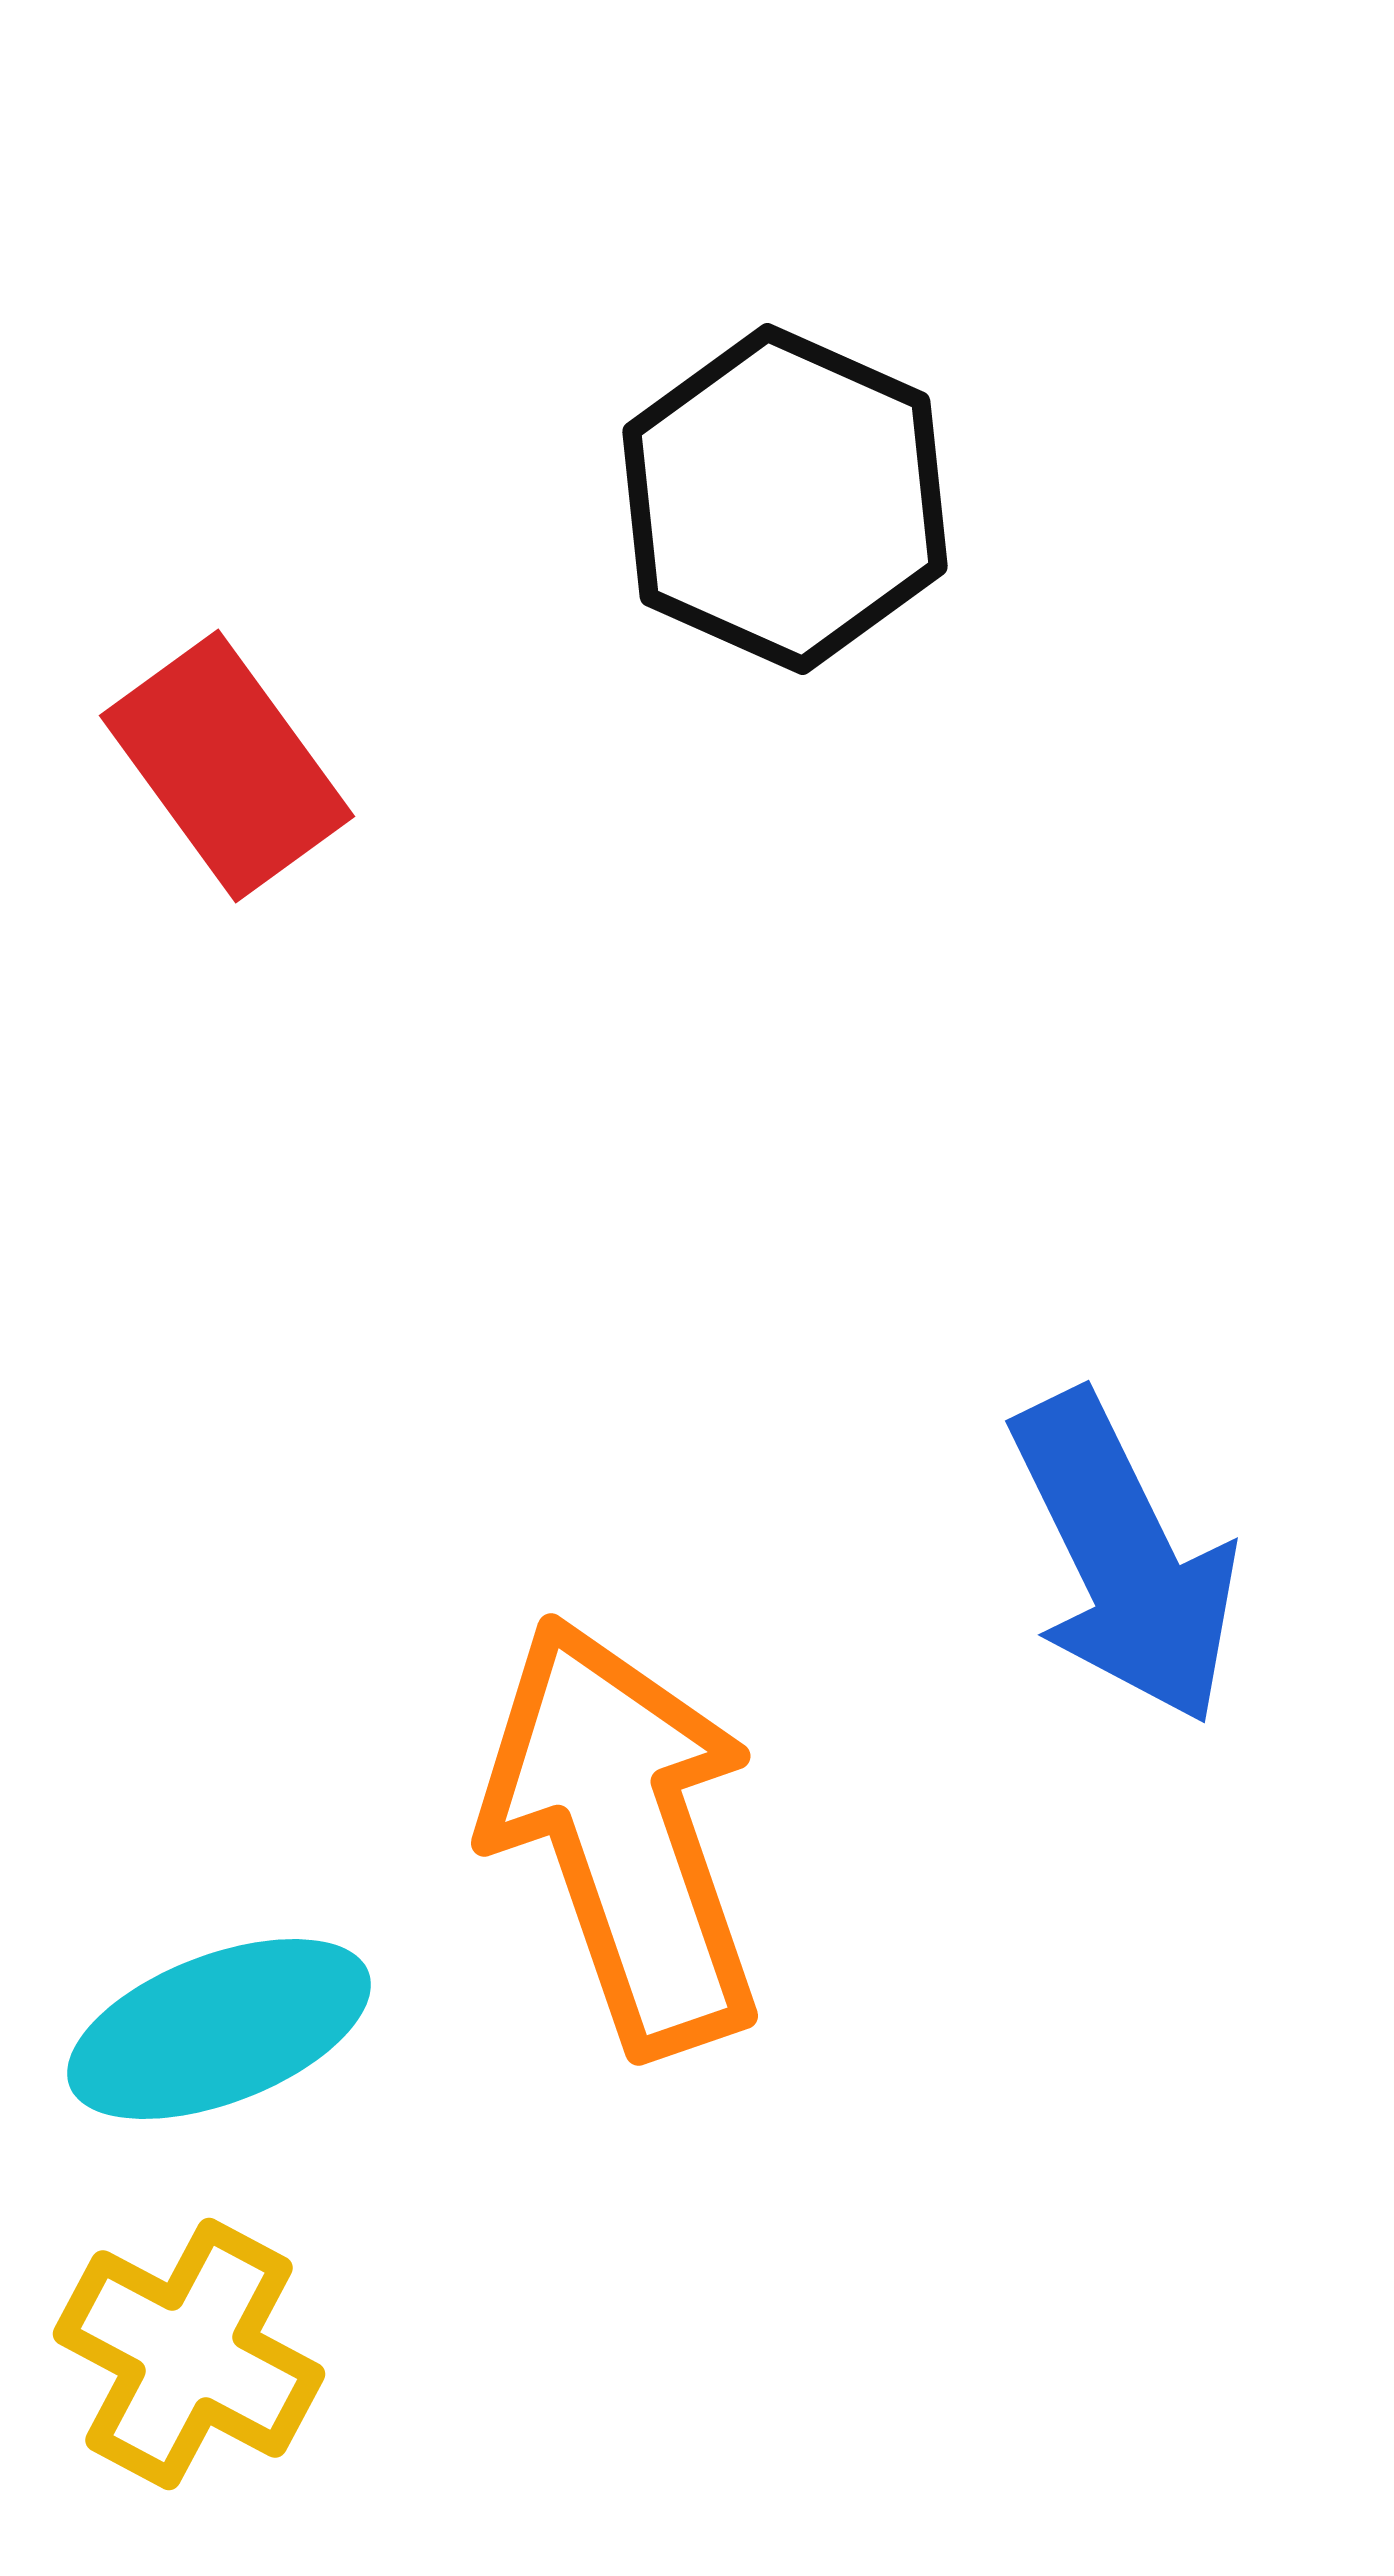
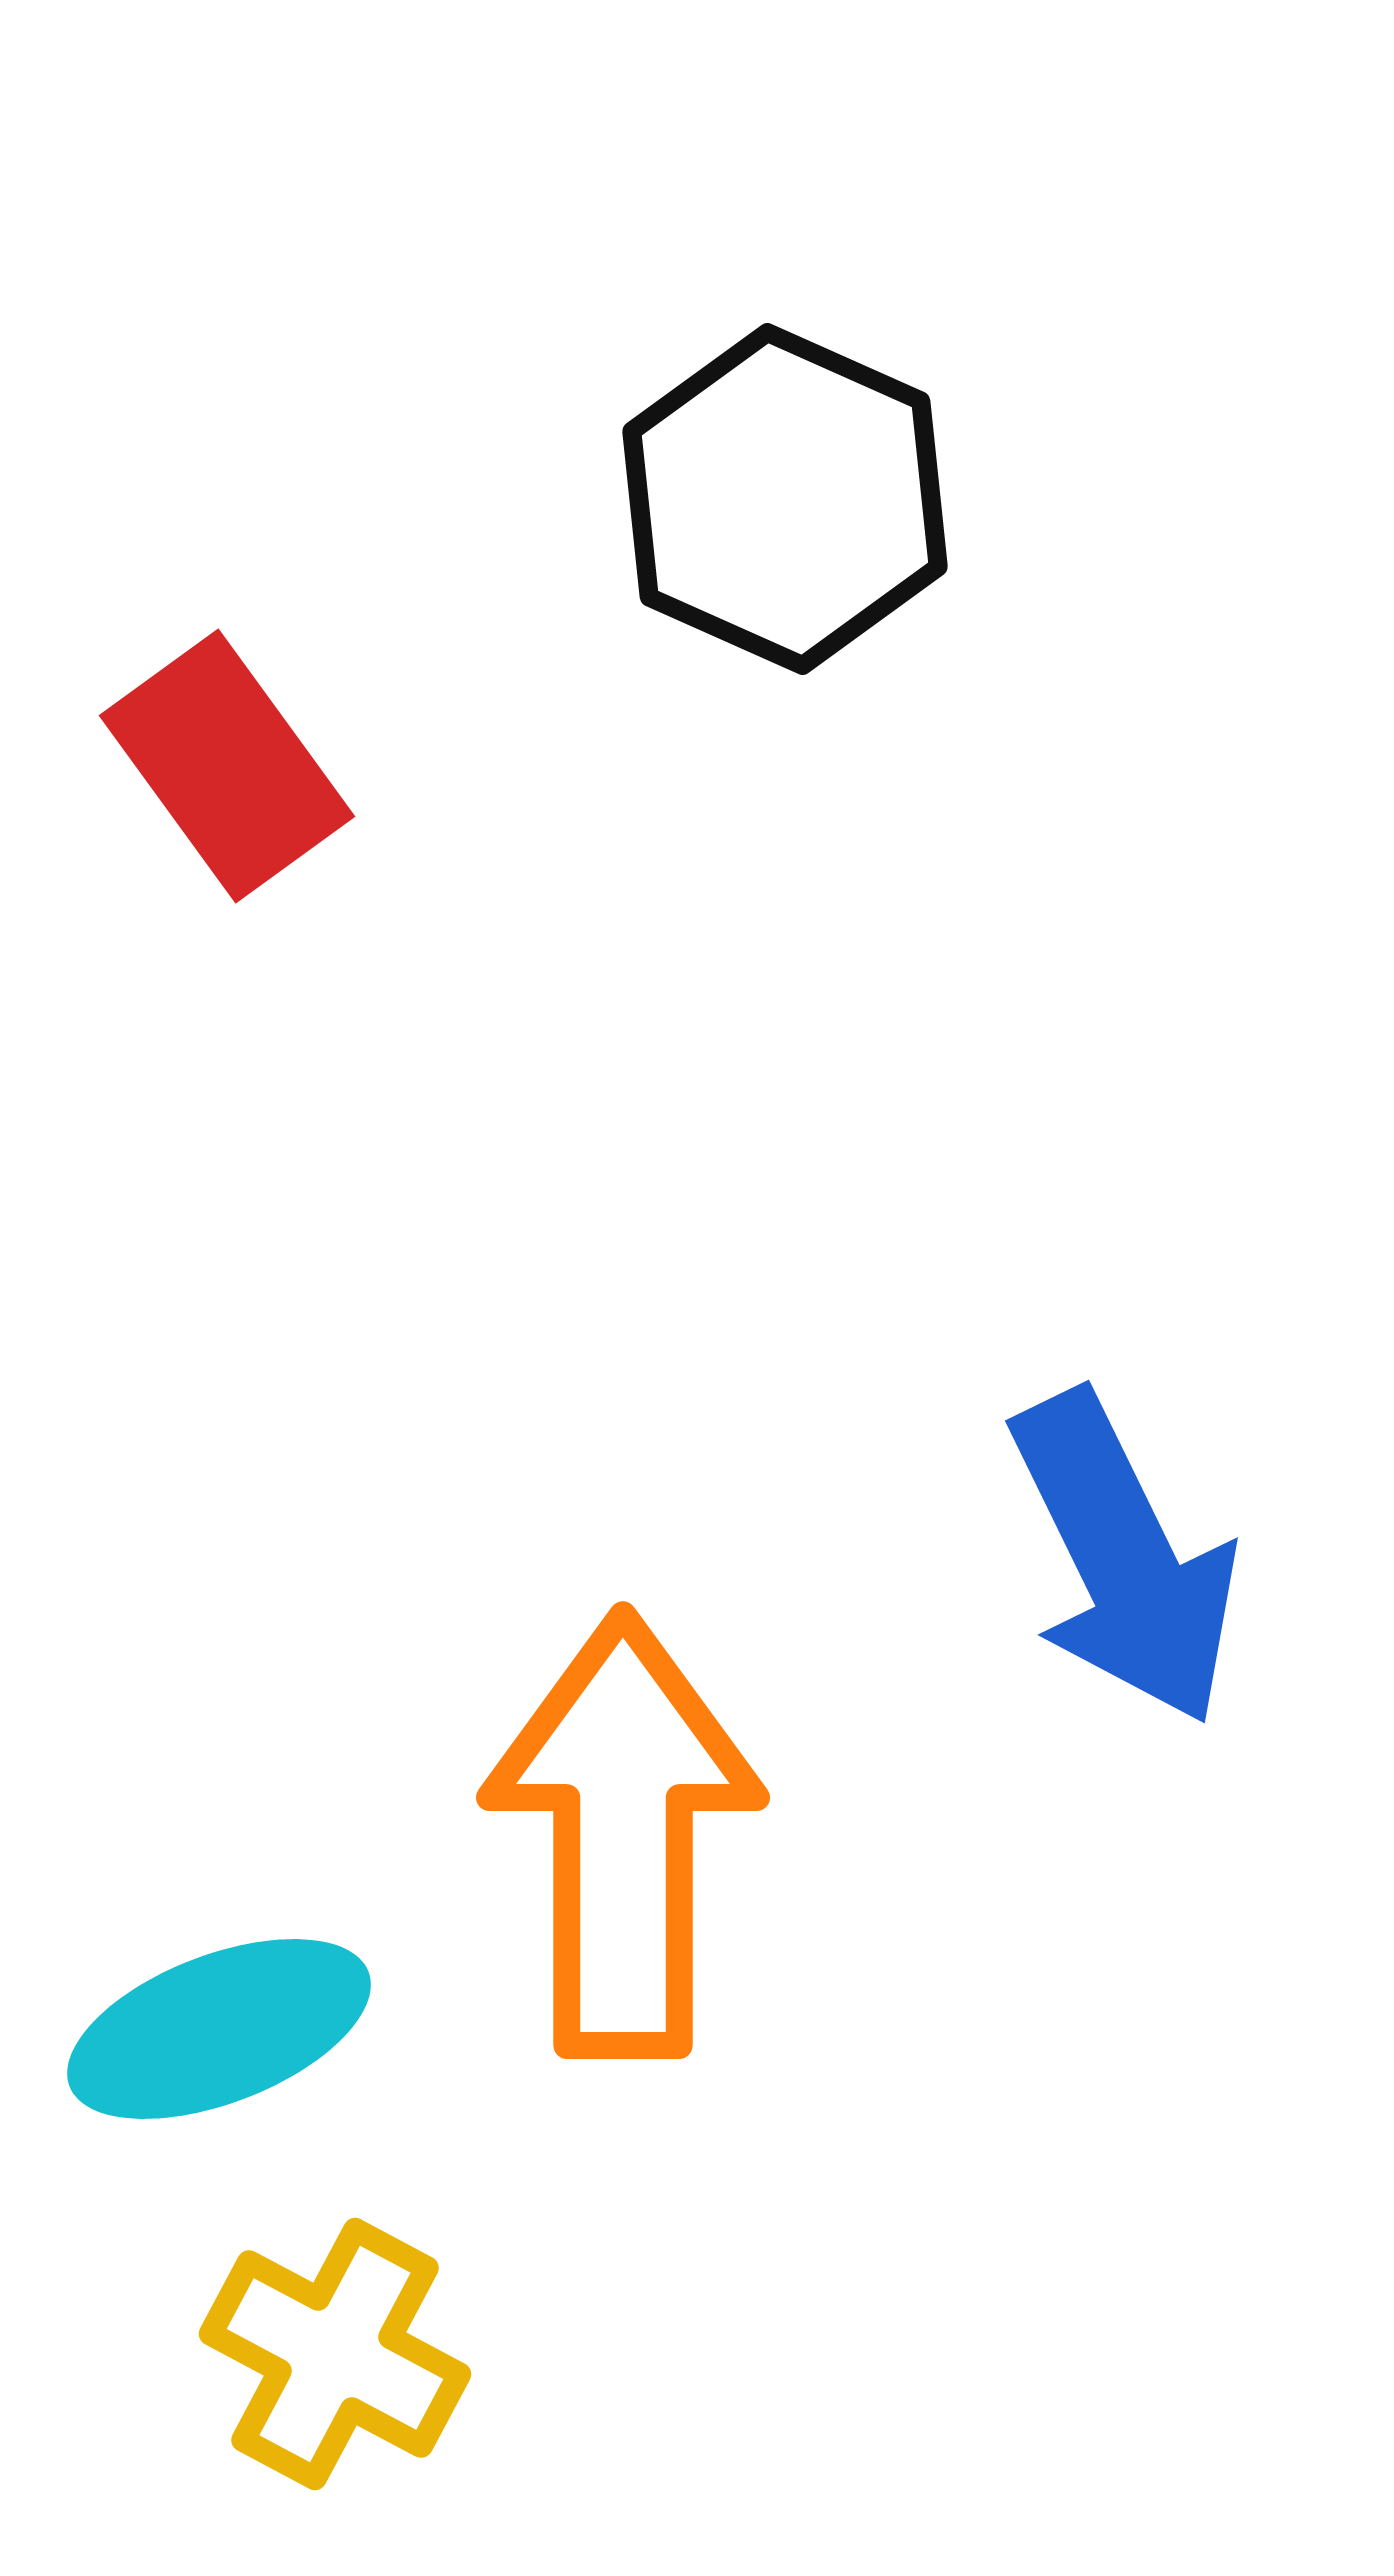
orange arrow: rotated 19 degrees clockwise
yellow cross: moved 146 px right
